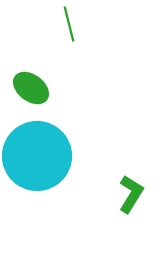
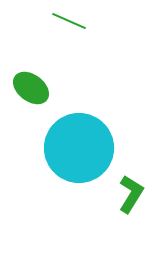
green line: moved 3 px up; rotated 52 degrees counterclockwise
cyan circle: moved 42 px right, 8 px up
